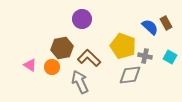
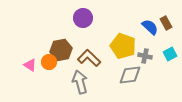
purple circle: moved 1 px right, 1 px up
brown hexagon: moved 1 px left, 2 px down
cyan square: moved 3 px up; rotated 32 degrees clockwise
orange circle: moved 3 px left, 5 px up
gray arrow: rotated 10 degrees clockwise
